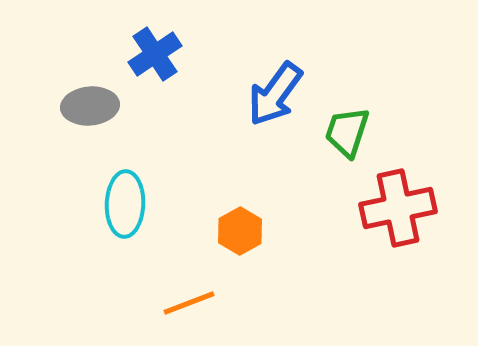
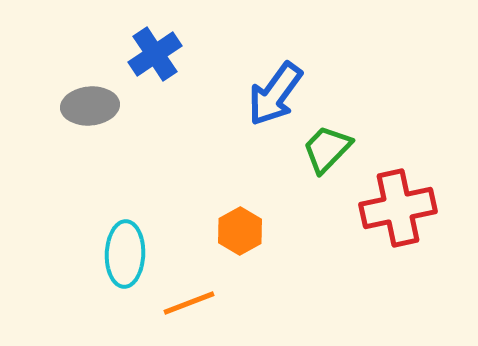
green trapezoid: moved 20 px left, 17 px down; rotated 26 degrees clockwise
cyan ellipse: moved 50 px down
